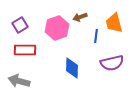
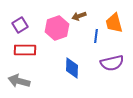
brown arrow: moved 1 px left, 1 px up
